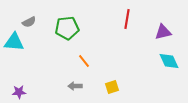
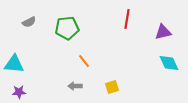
cyan triangle: moved 22 px down
cyan diamond: moved 2 px down
